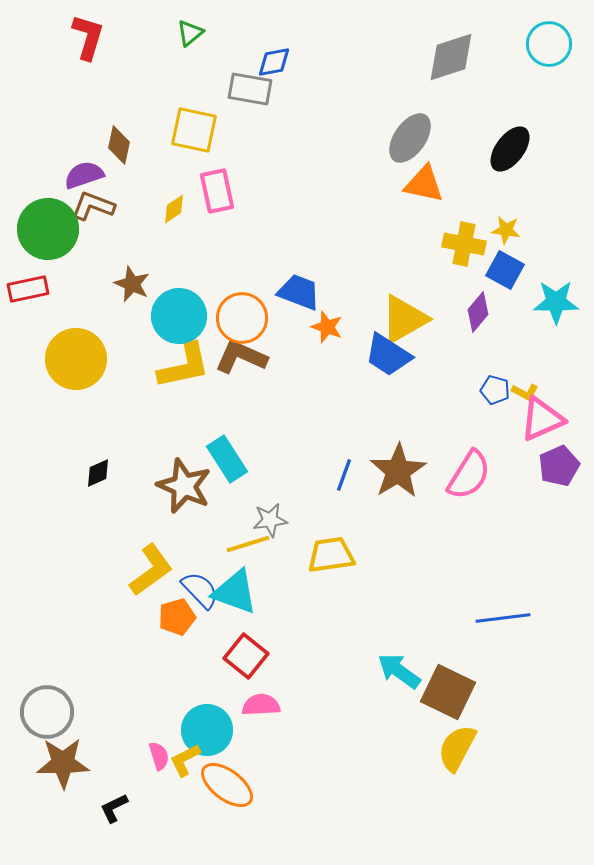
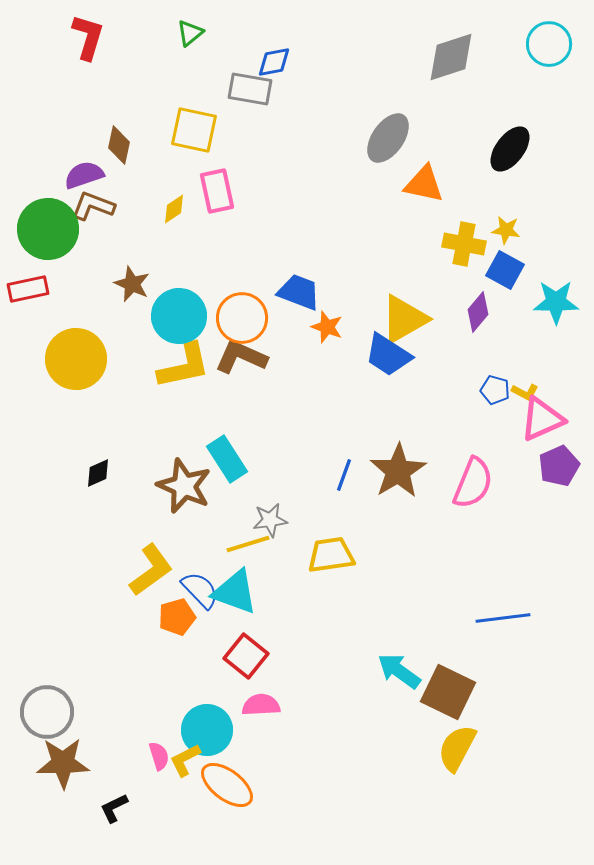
gray ellipse at (410, 138): moved 22 px left
pink semicircle at (469, 475): moved 4 px right, 8 px down; rotated 10 degrees counterclockwise
